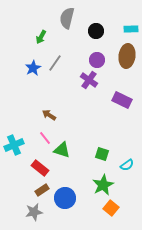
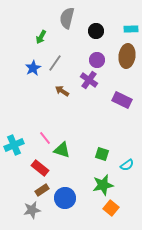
brown arrow: moved 13 px right, 24 px up
green star: rotated 15 degrees clockwise
gray star: moved 2 px left, 2 px up
